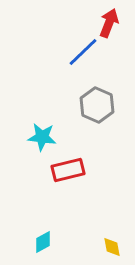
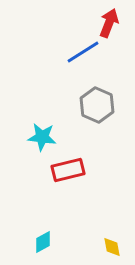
blue line: rotated 12 degrees clockwise
